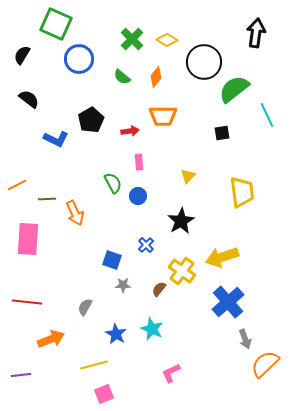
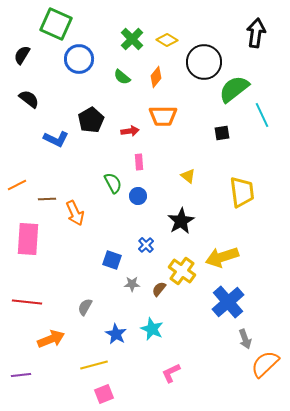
cyan line at (267, 115): moved 5 px left
yellow triangle at (188, 176): rotated 35 degrees counterclockwise
gray star at (123, 285): moved 9 px right, 1 px up
